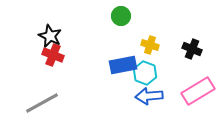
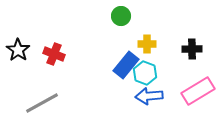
black star: moved 32 px left, 14 px down; rotated 10 degrees clockwise
yellow cross: moved 3 px left, 1 px up; rotated 18 degrees counterclockwise
black cross: rotated 24 degrees counterclockwise
red cross: moved 1 px right, 1 px up
blue rectangle: moved 3 px right; rotated 40 degrees counterclockwise
